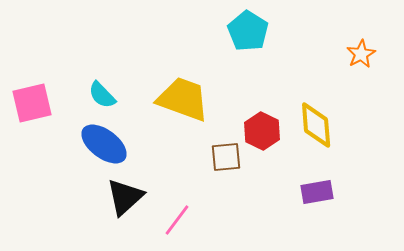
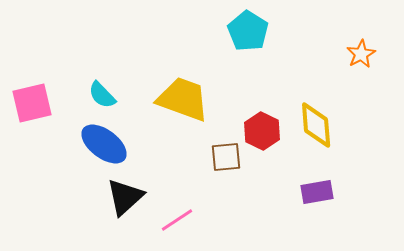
pink line: rotated 20 degrees clockwise
